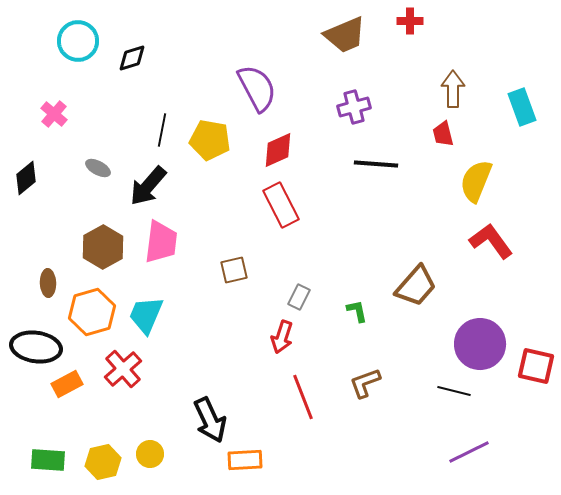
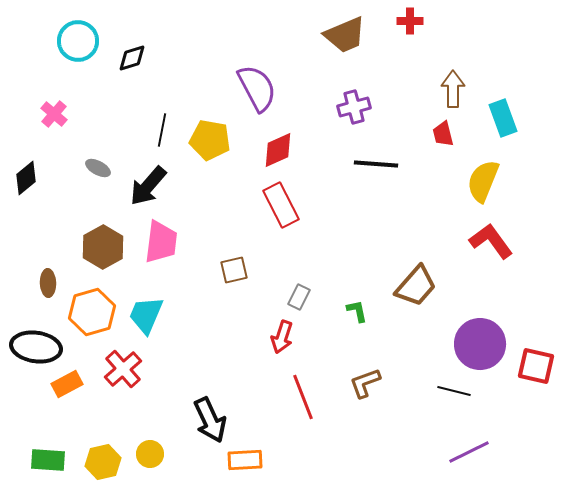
cyan rectangle at (522, 107): moved 19 px left, 11 px down
yellow semicircle at (476, 181): moved 7 px right
